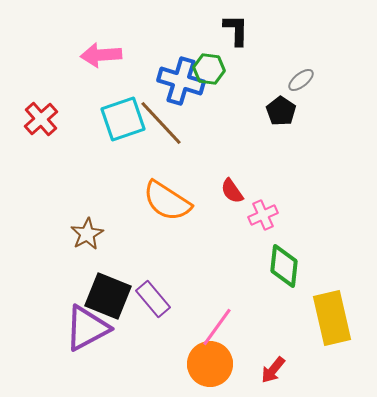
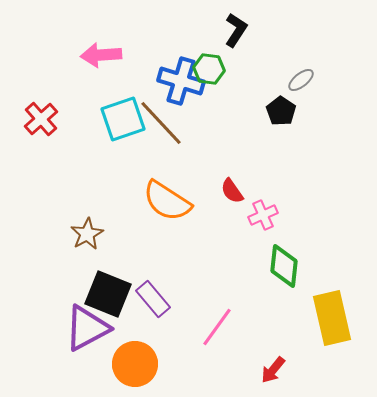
black L-shape: rotated 32 degrees clockwise
black square: moved 2 px up
orange circle: moved 75 px left
